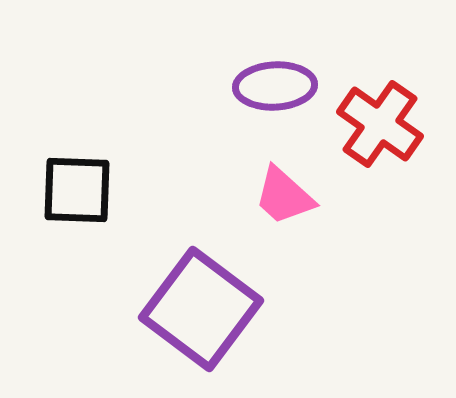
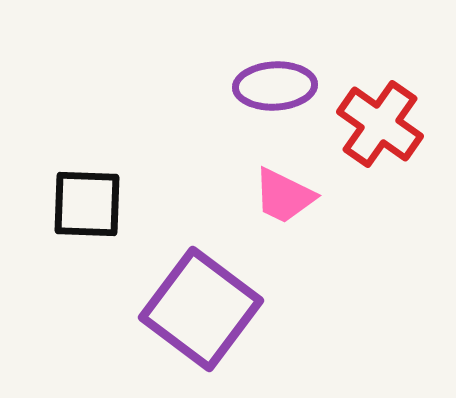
black square: moved 10 px right, 14 px down
pink trapezoid: rotated 16 degrees counterclockwise
